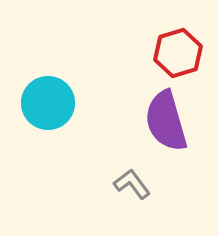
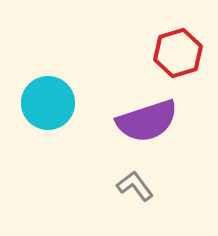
purple semicircle: moved 19 px left; rotated 92 degrees counterclockwise
gray L-shape: moved 3 px right, 2 px down
